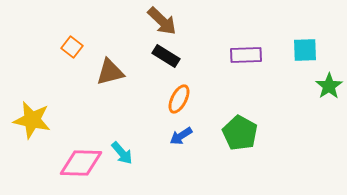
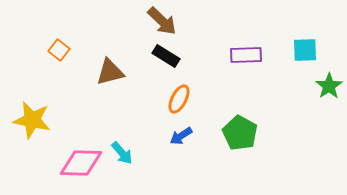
orange square: moved 13 px left, 3 px down
